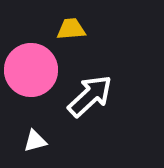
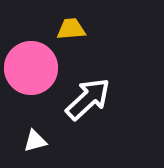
pink circle: moved 2 px up
white arrow: moved 2 px left, 3 px down
